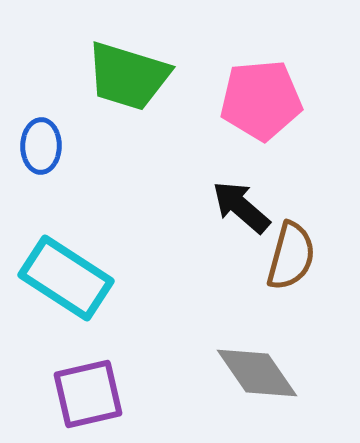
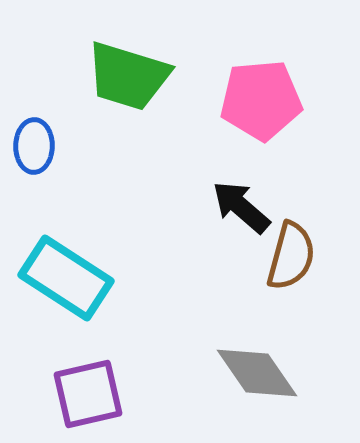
blue ellipse: moved 7 px left
